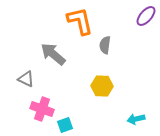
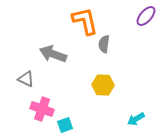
orange L-shape: moved 5 px right
gray semicircle: moved 1 px left, 1 px up
gray arrow: rotated 20 degrees counterclockwise
yellow hexagon: moved 1 px right, 1 px up
cyan arrow: rotated 18 degrees counterclockwise
